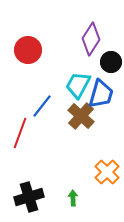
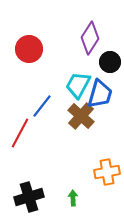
purple diamond: moved 1 px left, 1 px up
red circle: moved 1 px right, 1 px up
black circle: moved 1 px left
blue trapezoid: moved 1 px left
red line: rotated 8 degrees clockwise
orange cross: rotated 35 degrees clockwise
